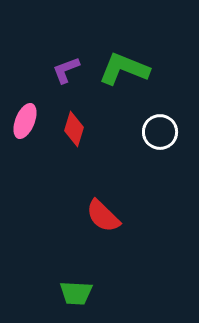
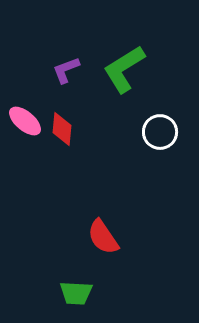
green L-shape: rotated 54 degrees counterclockwise
pink ellipse: rotated 72 degrees counterclockwise
red diamond: moved 12 px left; rotated 12 degrees counterclockwise
red semicircle: moved 21 px down; rotated 12 degrees clockwise
